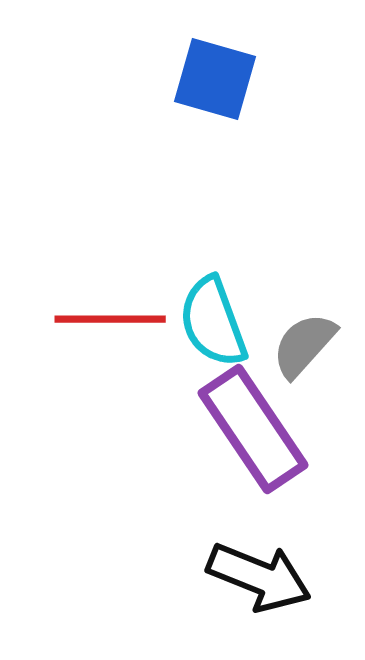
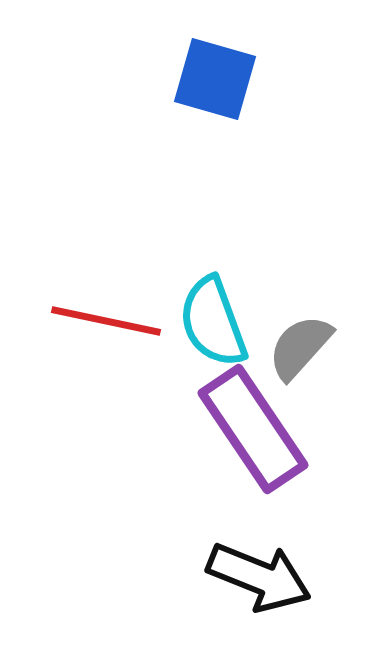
red line: moved 4 px left, 2 px down; rotated 12 degrees clockwise
gray semicircle: moved 4 px left, 2 px down
